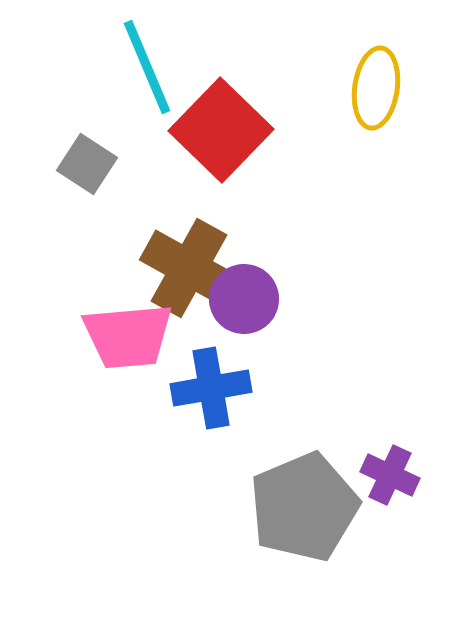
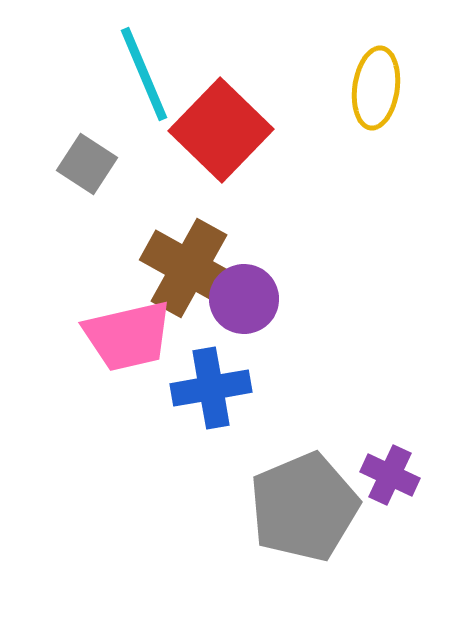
cyan line: moved 3 px left, 7 px down
pink trapezoid: rotated 8 degrees counterclockwise
